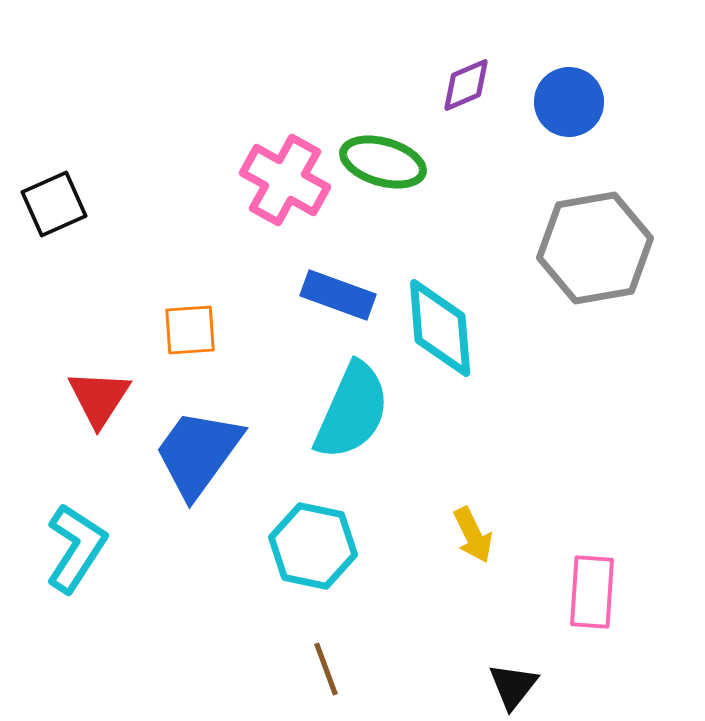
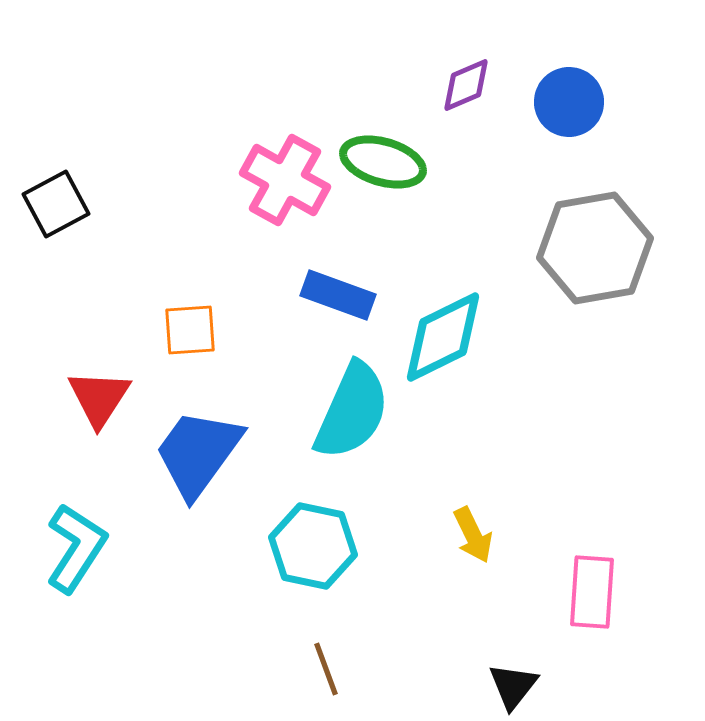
black square: moved 2 px right; rotated 4 degrees counterclockwise
cyan diamond: moved 3 px right, 9 px down; rotated 68 degrees clockwise
